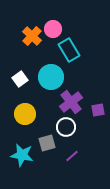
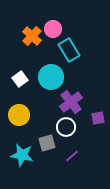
purple square: moved 8 px down
yellow circle: moved 6 px left, 1 px down
